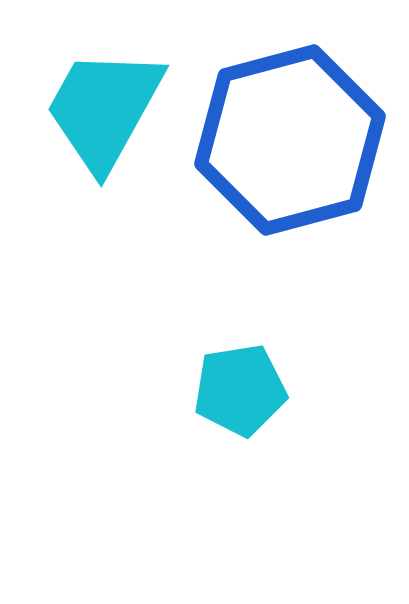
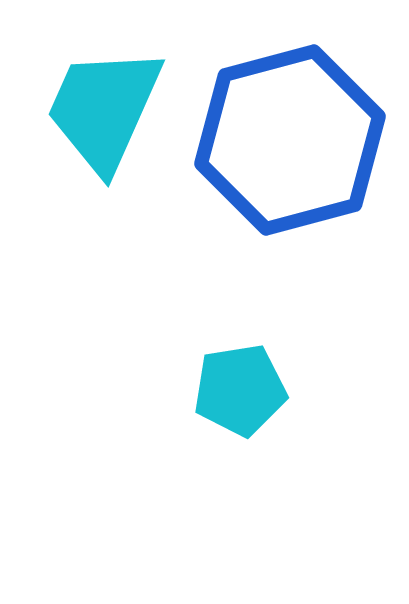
cyan trapezoid: rotated 5 degrees counterclockwise
